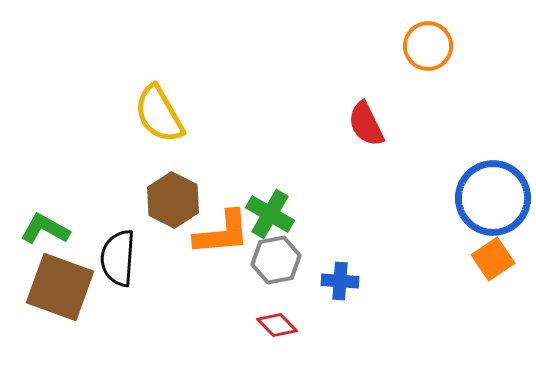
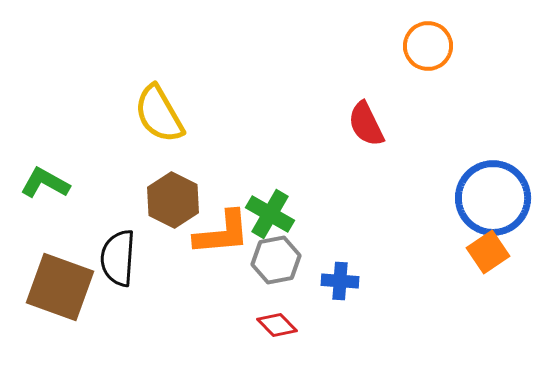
green L-shape: moved 46 px up
orange square: moved 5 px left, 7 px up
